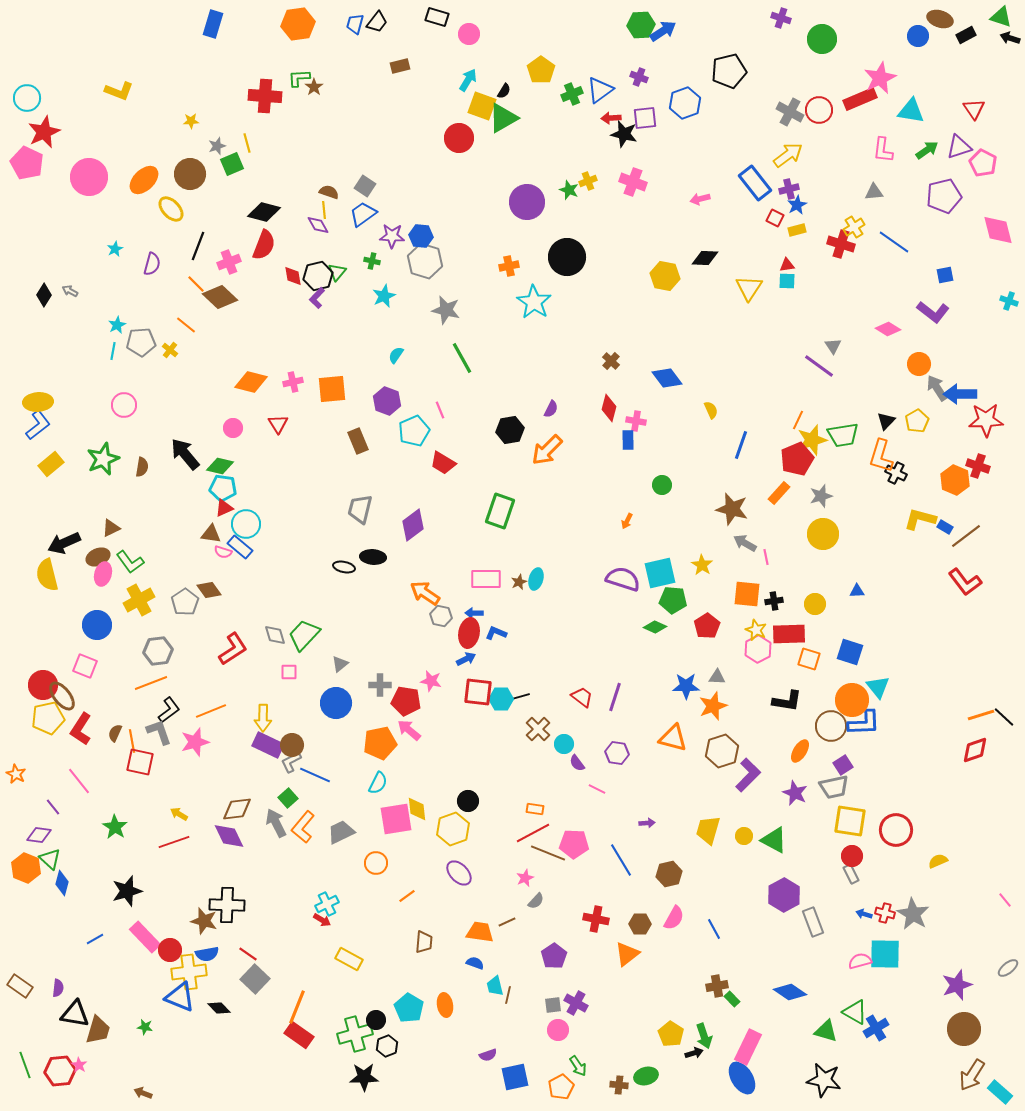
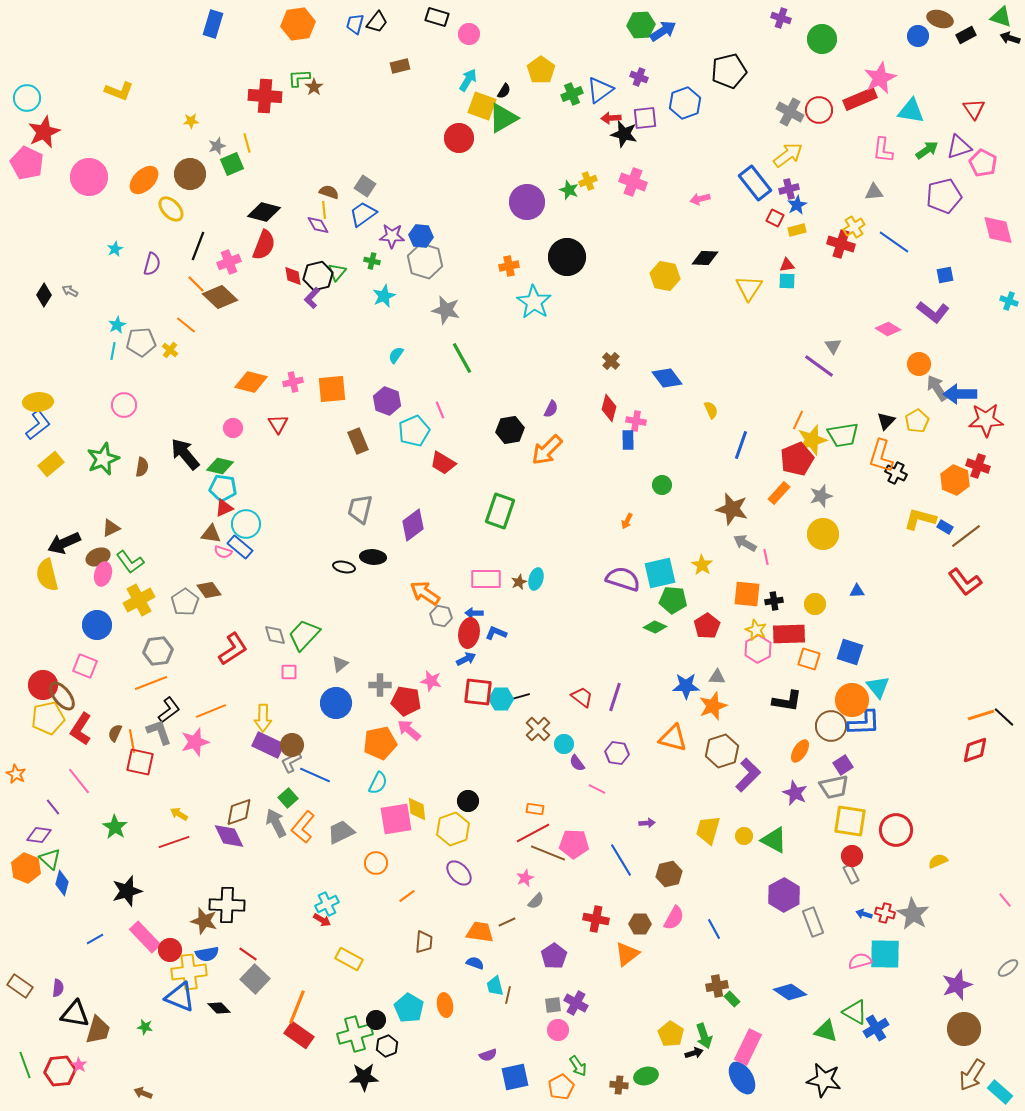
purple L-shape at (317, 298): moved 5 px left
brown diamond at (237, 809): moved 2 px right, 3 px down; rotated 12 degrees counterclockwise
